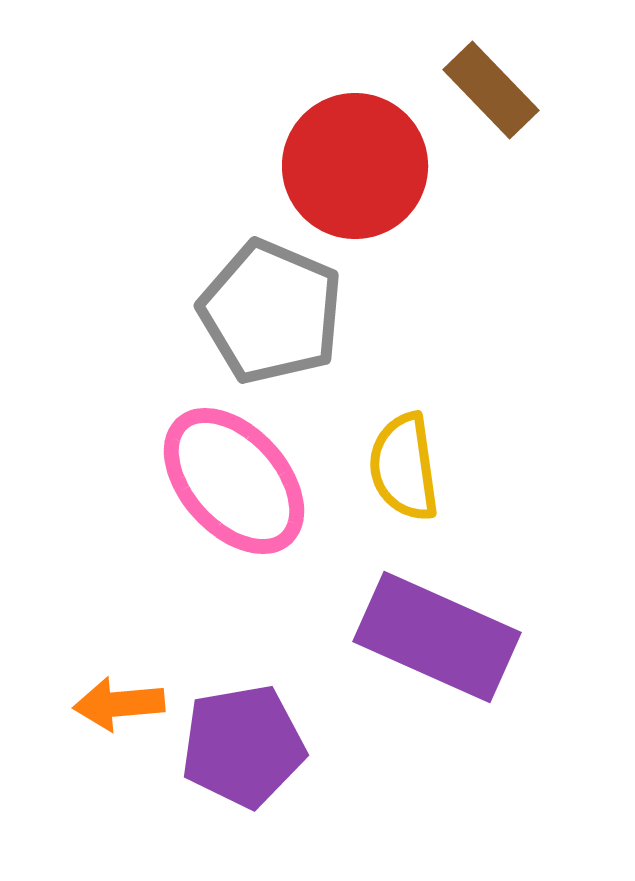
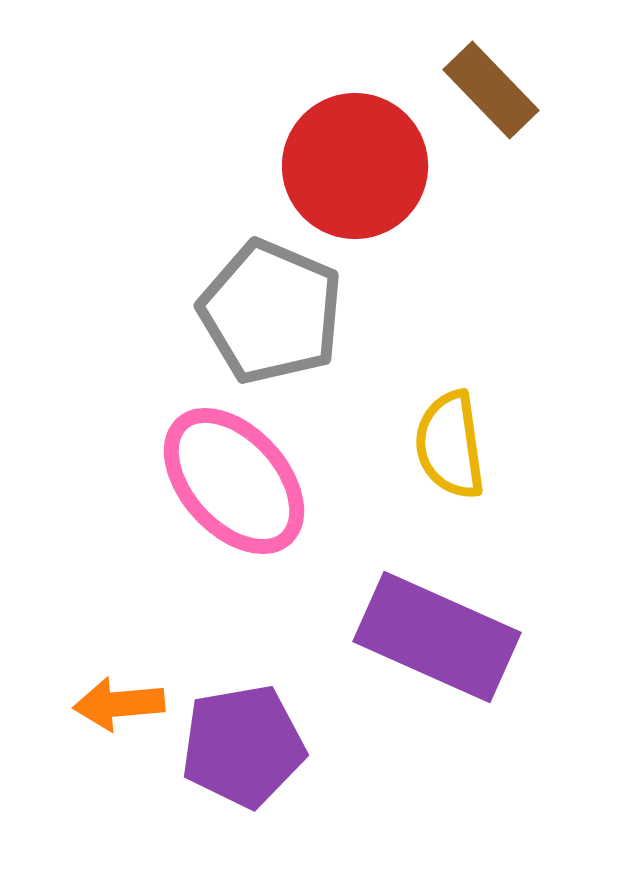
yellow semicircle: moved 46 px right, 22 px up
